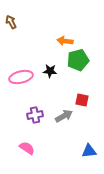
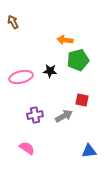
brown arrow: moved 2 px right
orange arrow: moved 1 px up
